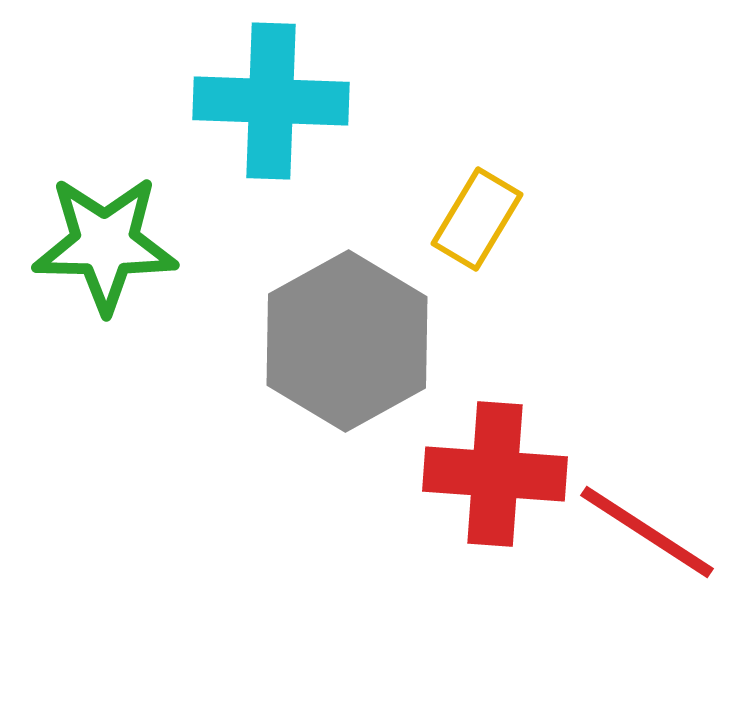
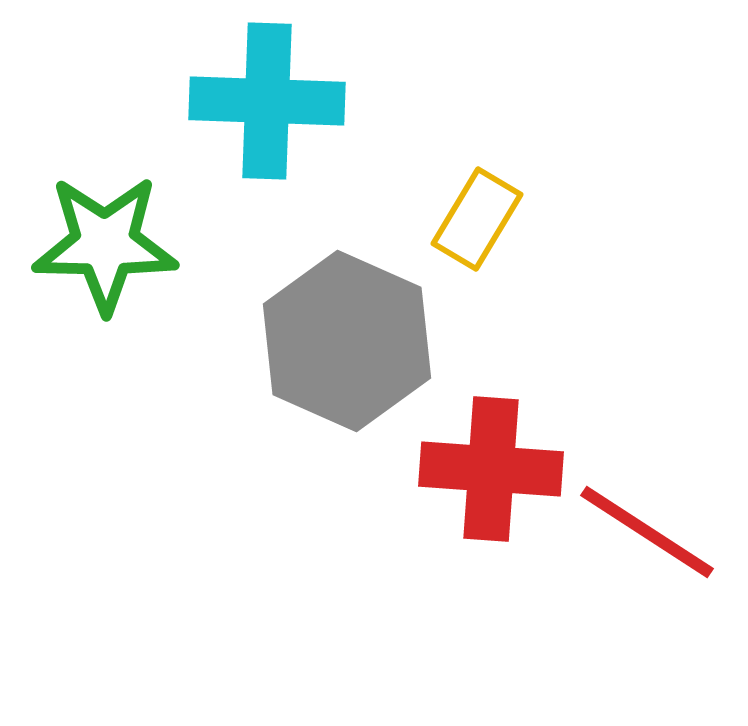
cyan cross: moved 4 px left
gray hexagon: rotated 7 degrees counterclockwise
red cross: moved 4 px left, 5 px up
